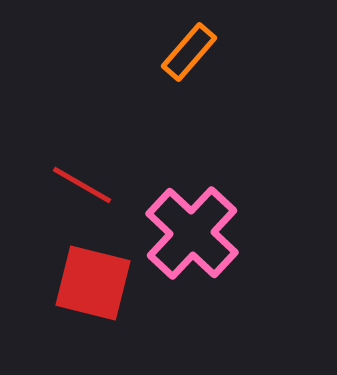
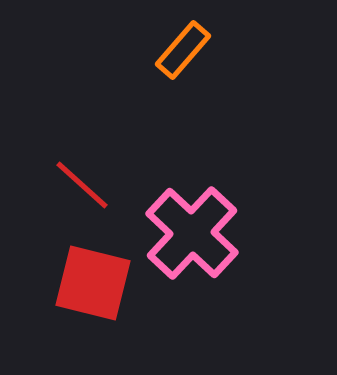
orange rectangle: moved 6 px left, 2 px up
red line: rotated 12 degrees clockwise
